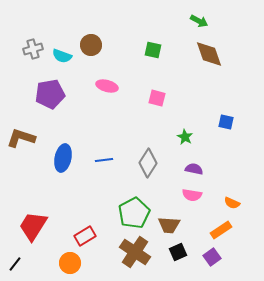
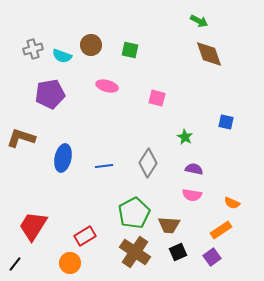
green square: moved 23 px left
blue line: moved 6 px down
